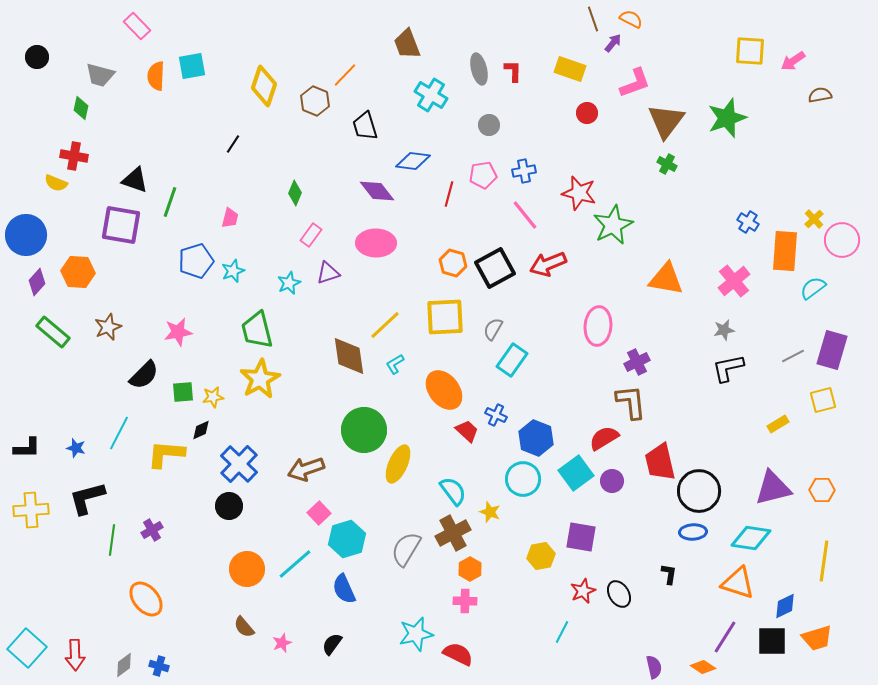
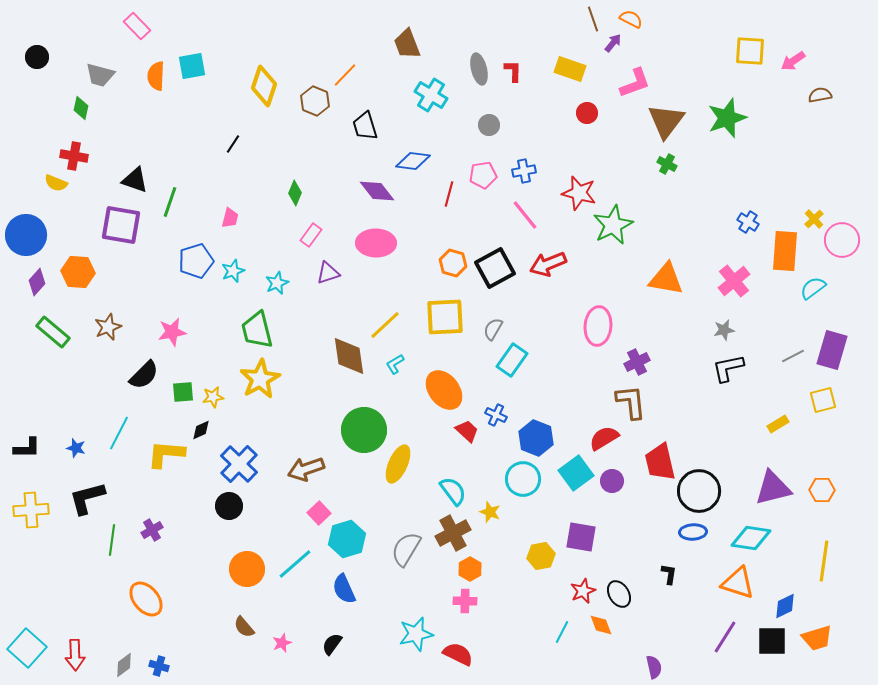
cyan star at (289, 283): moved 12 px left
pink star at (178, 332): moved 6 px left
orange diamond at (703, 667): moved 102 px left, 42 px up; rotated 35 degrees clockwise
